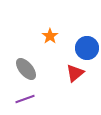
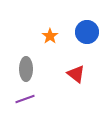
blue circle: moved 16 px up
gray ellipse: rotated 40 degrees clockwise
red triangle: moved 1 px right, 1 px down; rotated 42 degrees counterclockwise
